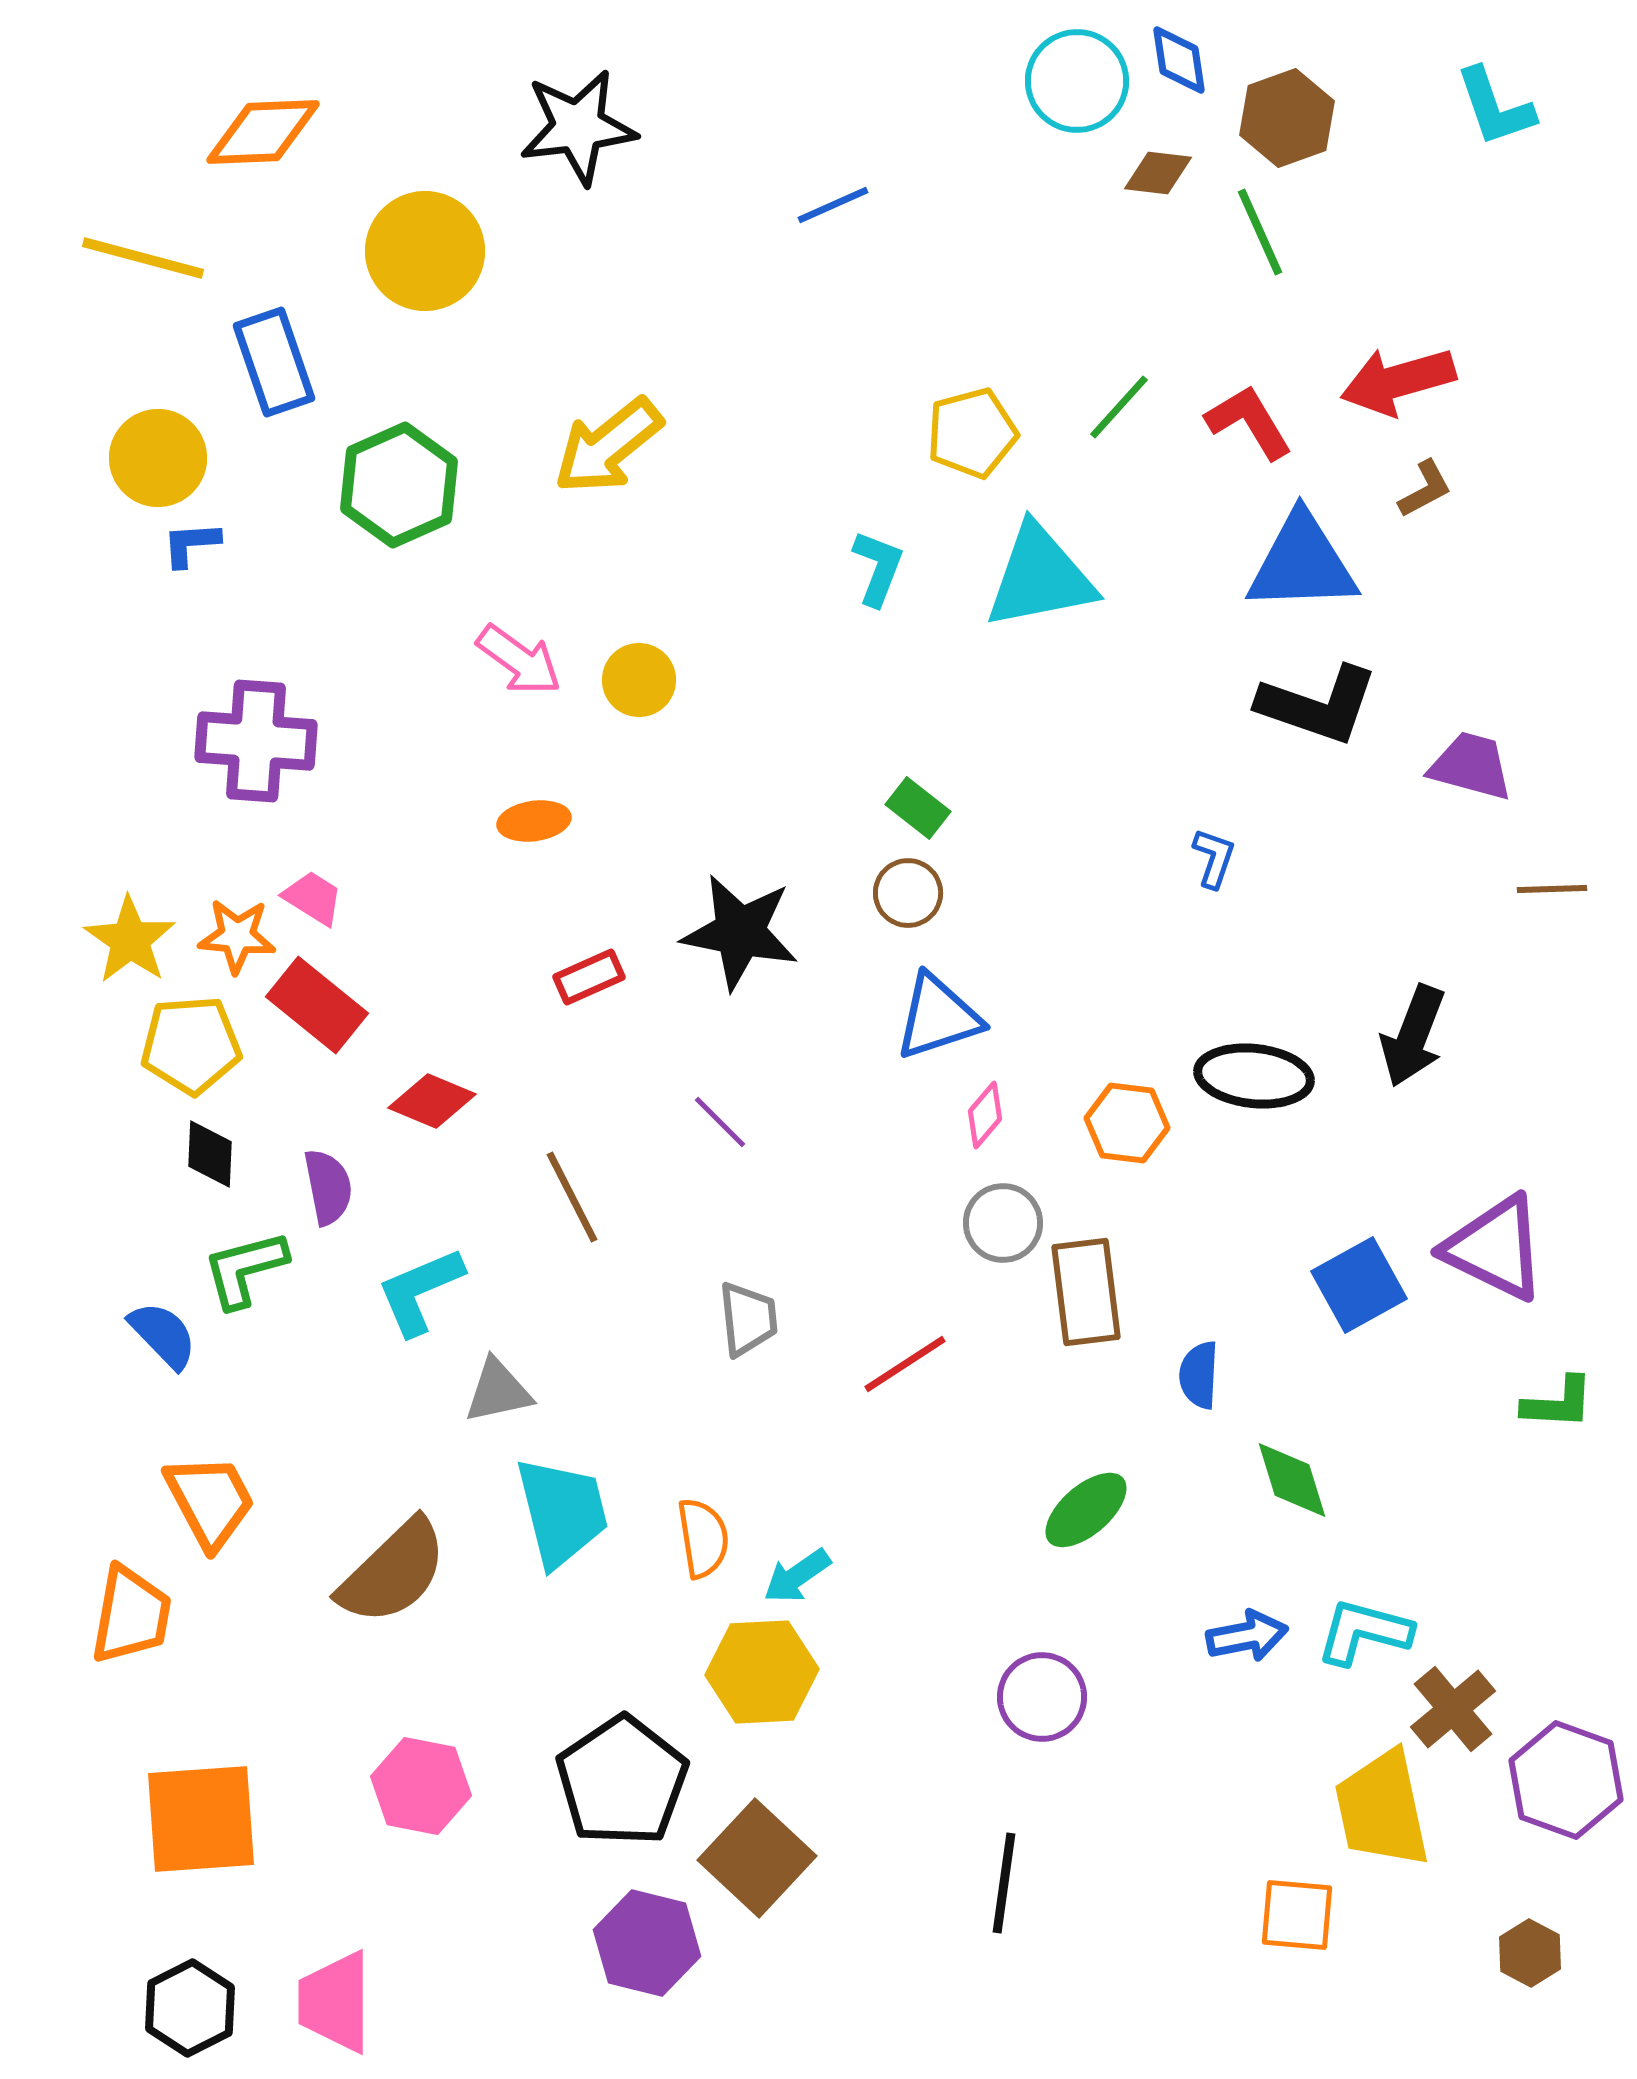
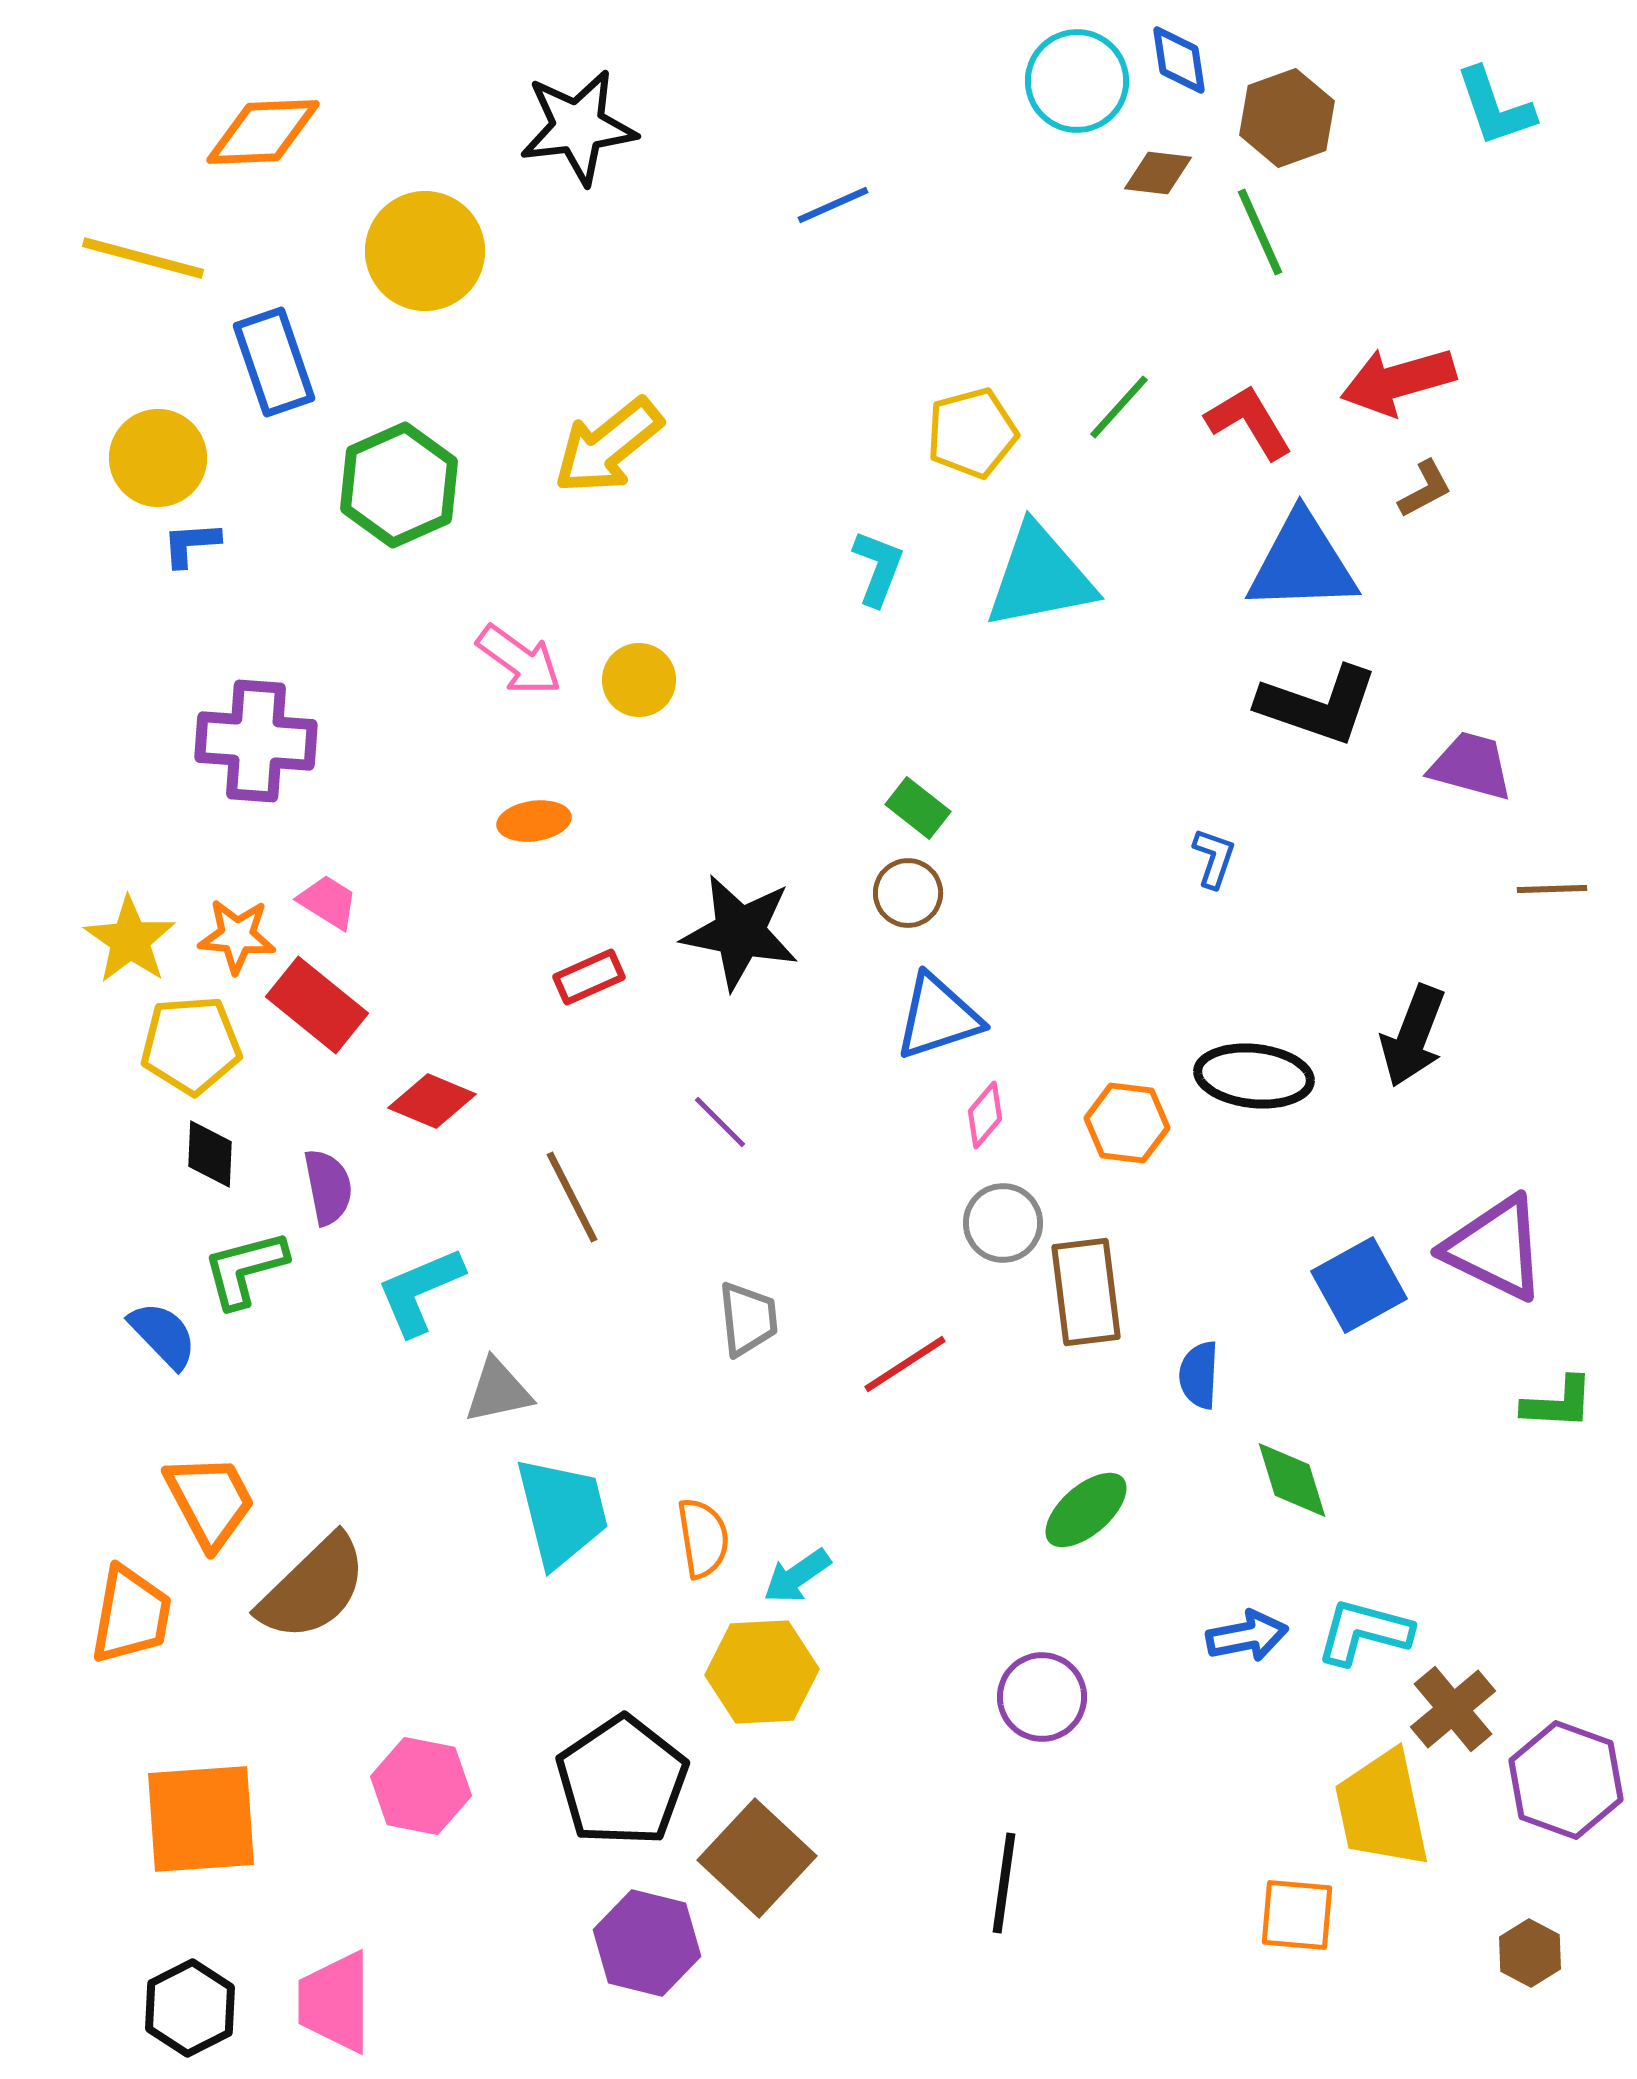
pink trapezoid at (313, 898): moved 15 px right, 4 px down
brown semicircle at (393, 1572): moved 80 px left, 16 px down
